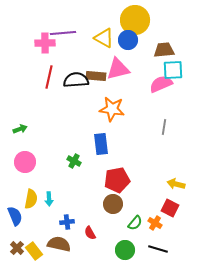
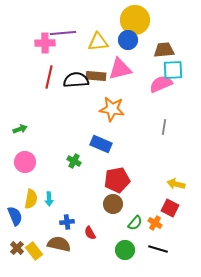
yellow triangle: moved 6 px left, 4 px down; rotated 35 degrees counterclockwise
pink triangle: moved 2 px right
blue rectangle: rotated 60 degrees counterclockwise
